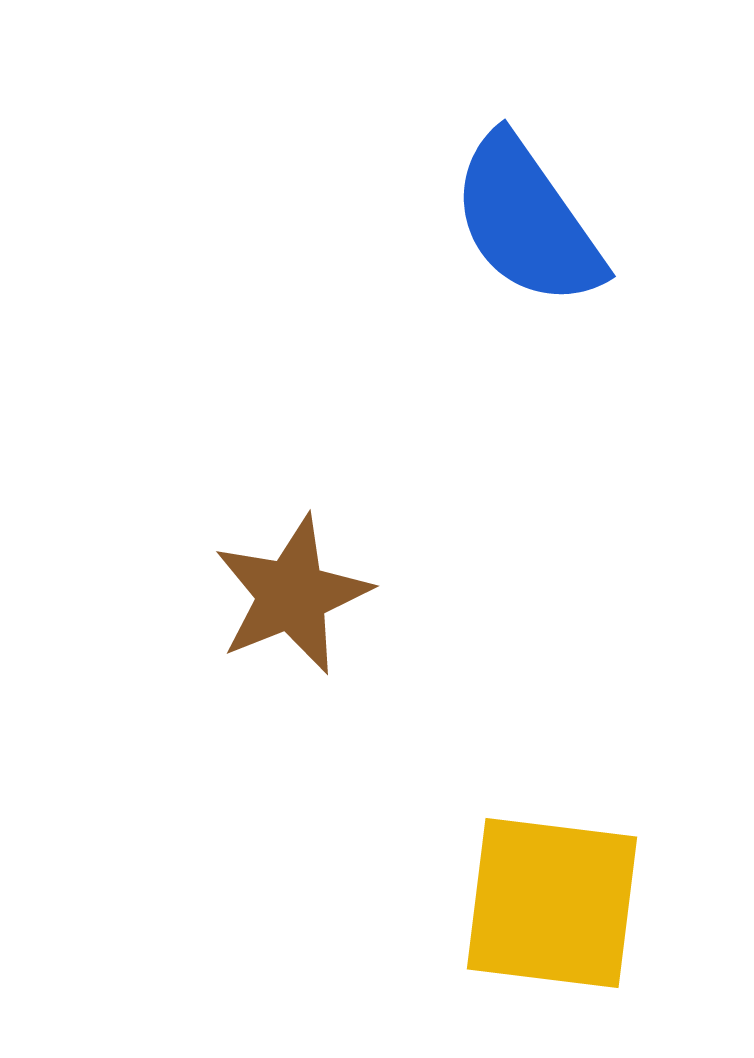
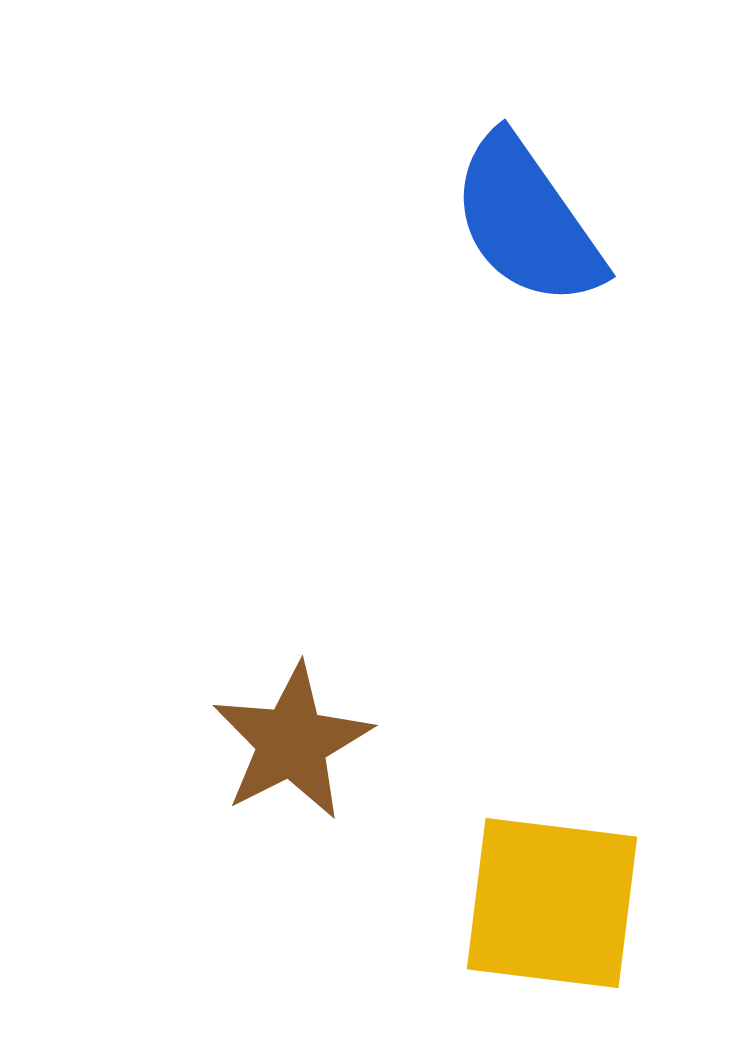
brown star: moved 147 px down; rotated 5 degrees counterclockwise
